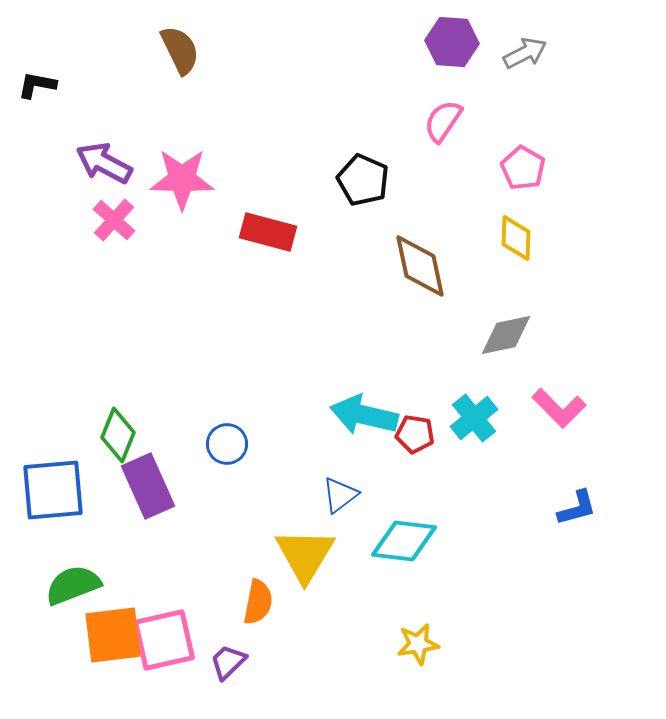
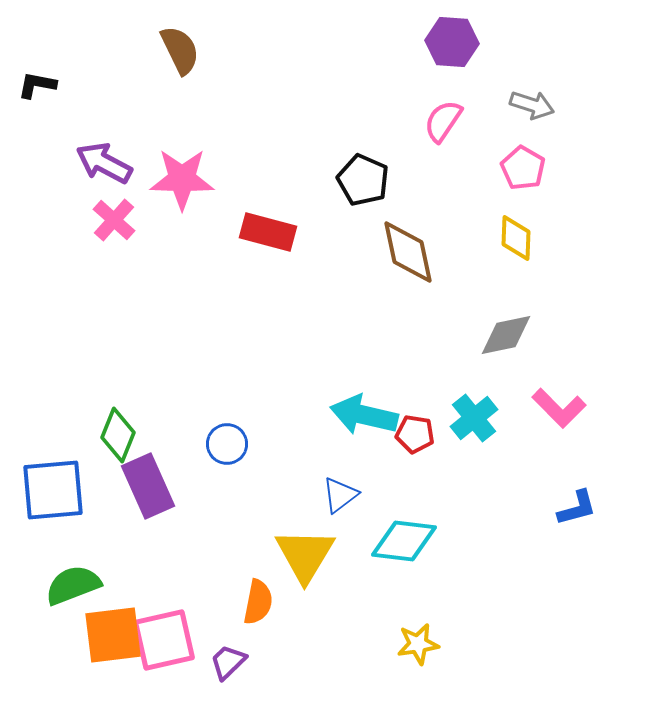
gray arrow: moved 7 px right, 52 px down; rotated 45 degrees clockwise
brown diamond: moved 12 px left, 14 px up
